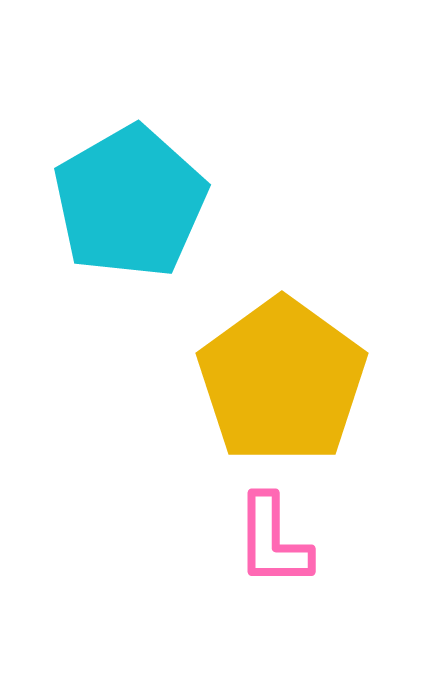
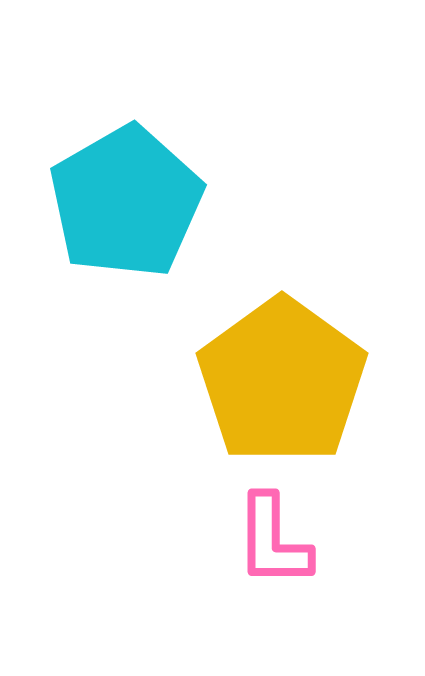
cyan pentagon: moved 4 px left
